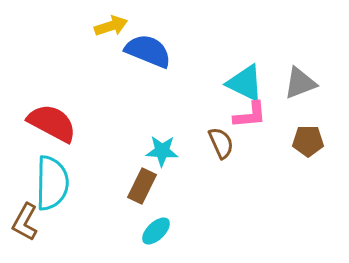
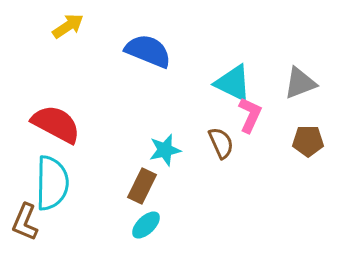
yellow arrow: moved 43 px left; rotated 16 degrees counterclockwise
cyan triangle: moved 12 px left
pink L-shape: rotated 60 degrees counterclockwise
red semicircle: moved 4 px right, 1 px down
cyan star: moved 3 px right, 1 px up; rotated 16 degrees counterclockwise
brown L-shape: rotated 6 degrees counterclockwise
cyan ellipse: moved 10 px left, 6 px up
